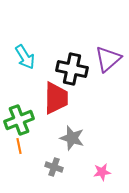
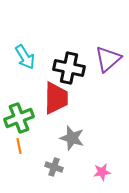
black cross: moved 3 px left, 1 px up
green cross: moved 2 px up
